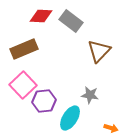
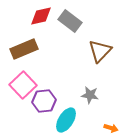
red diamond: rotated 15 degrees counterclockwise
gray rectangle: moved 1 px left
brown triangle: moved 1 px right
cyan ellipse: moved 4 px left, 2 px down
